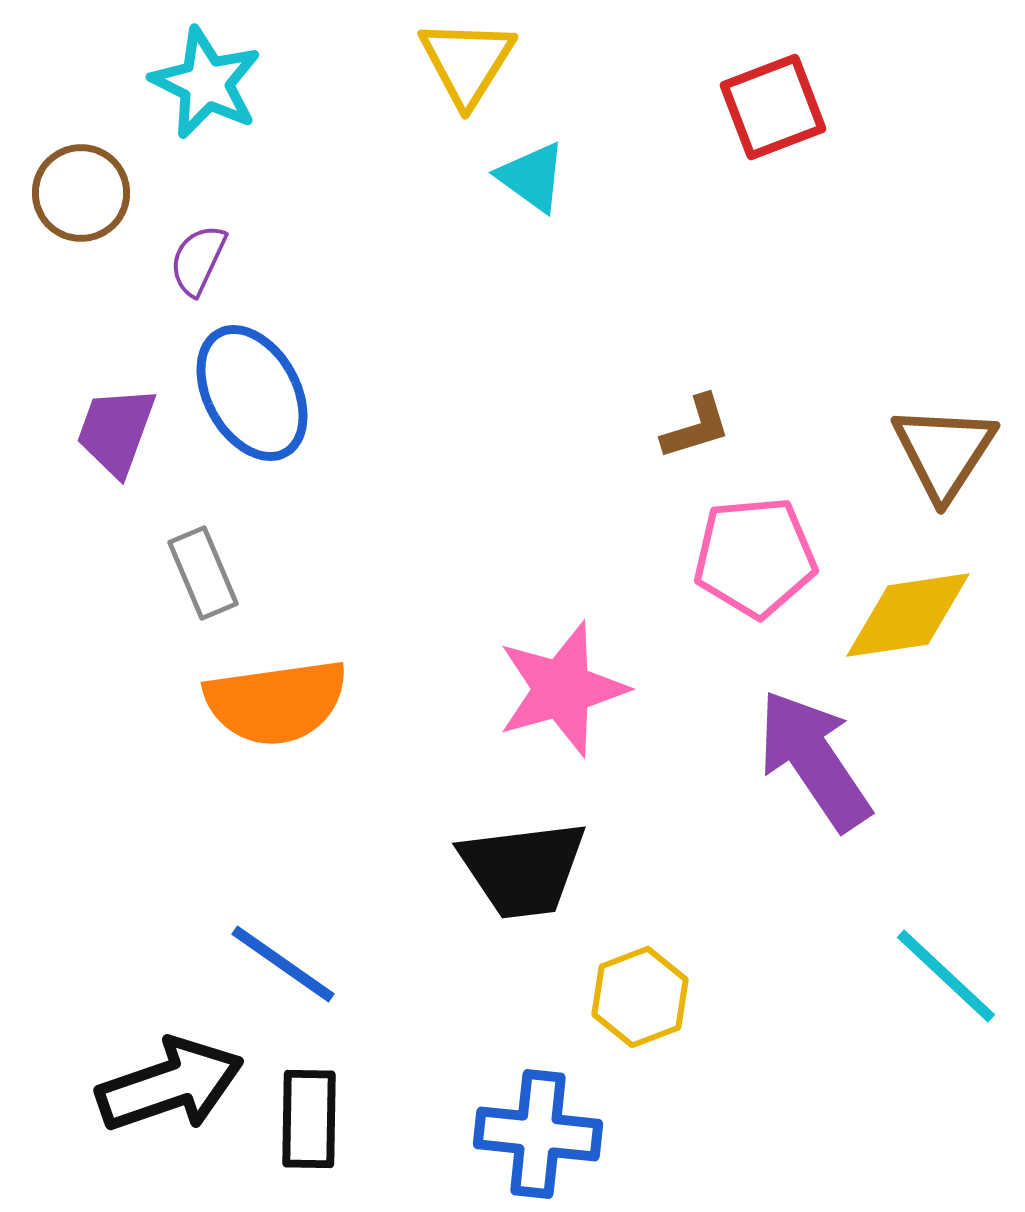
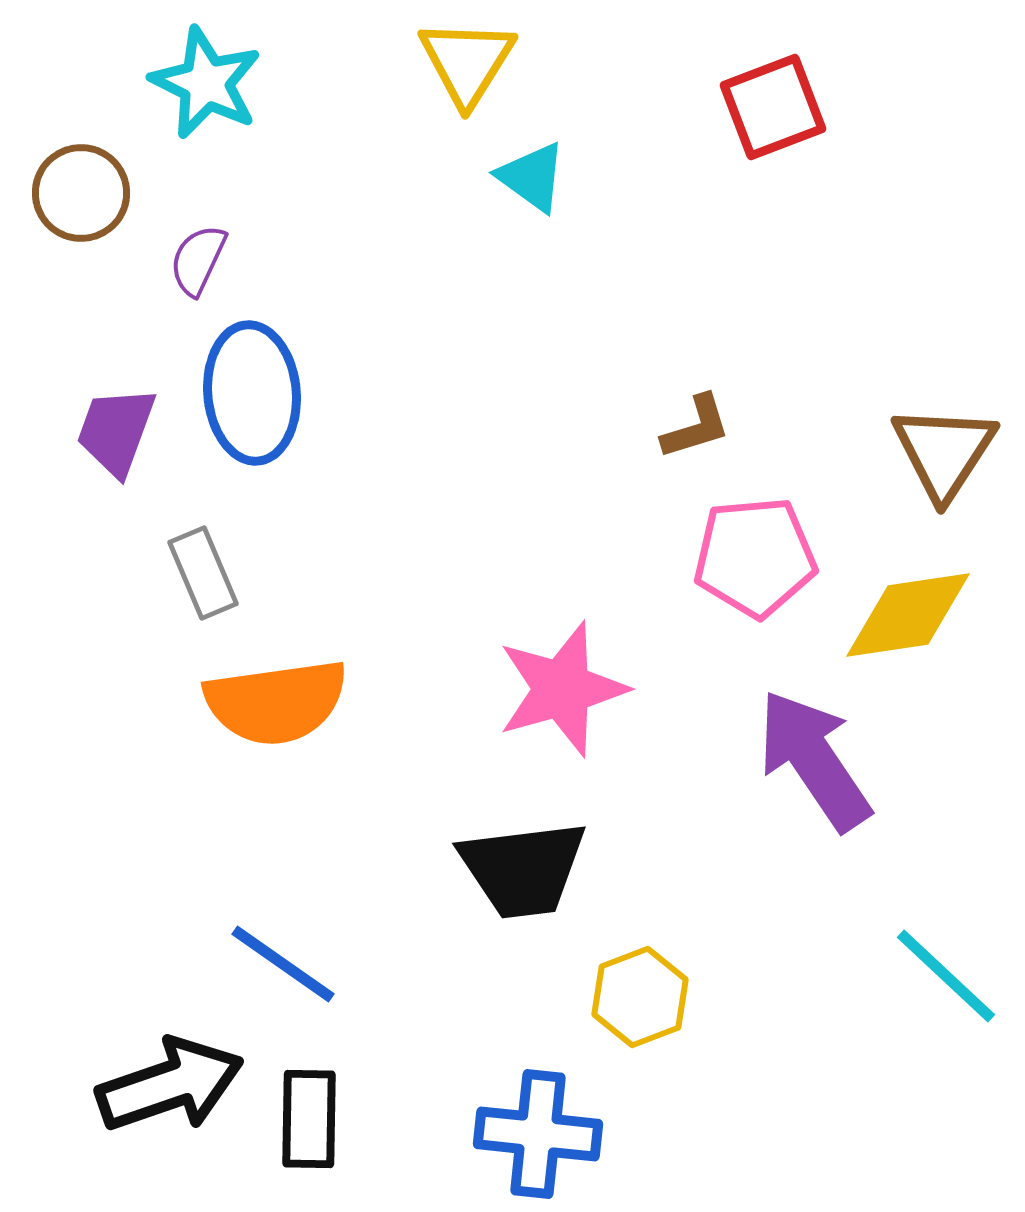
blue ellipse: rotated 24 degrees clockwise
